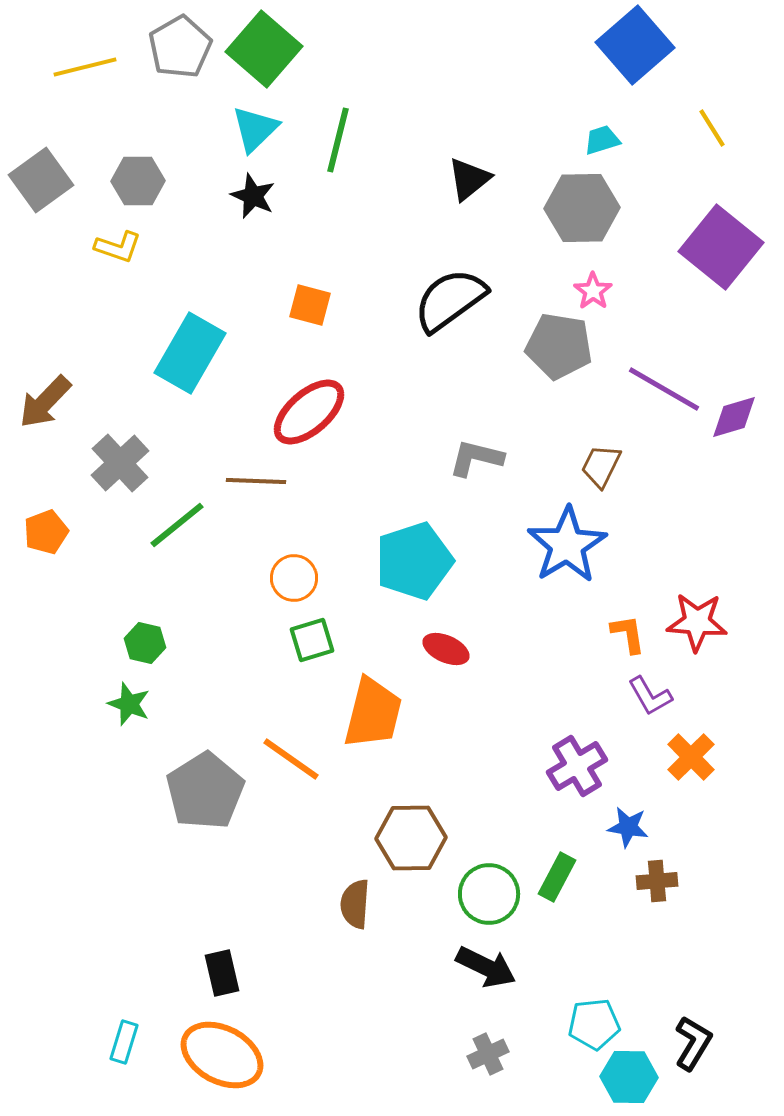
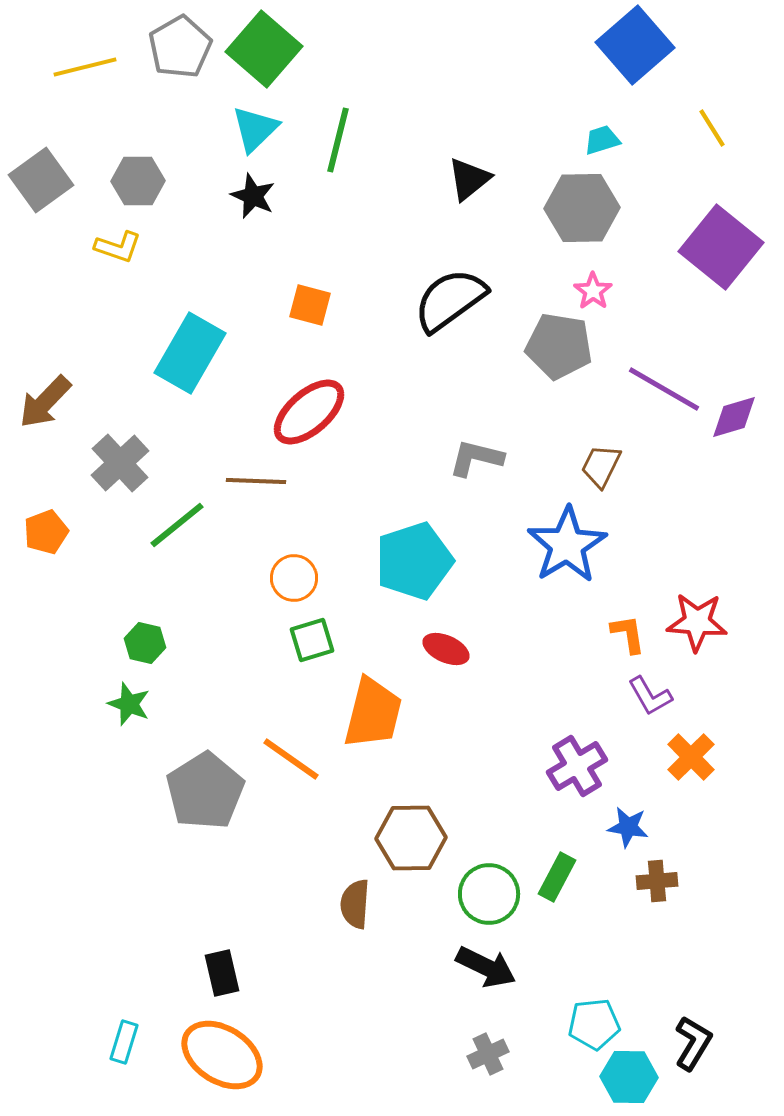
orange ellipse at (222, 1055): rotated 4 degrees clockwise
